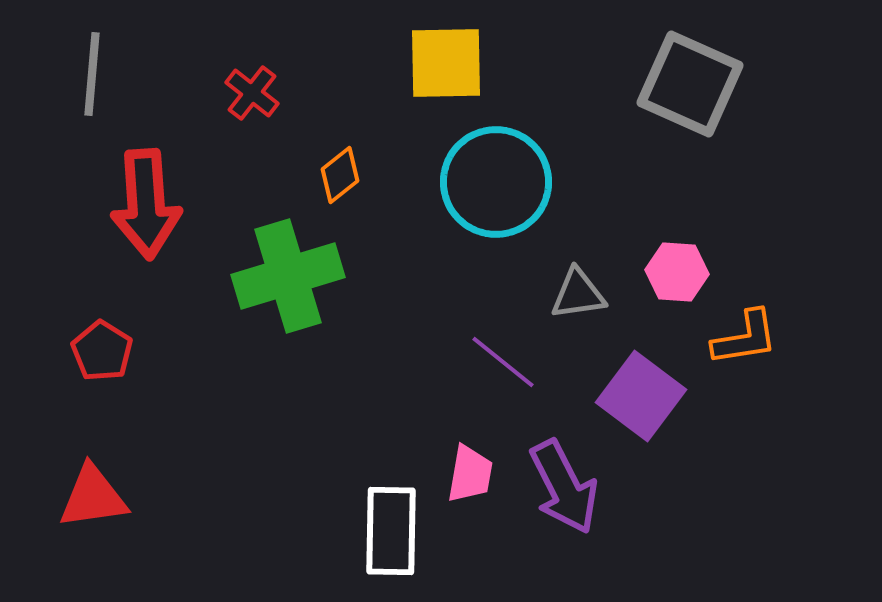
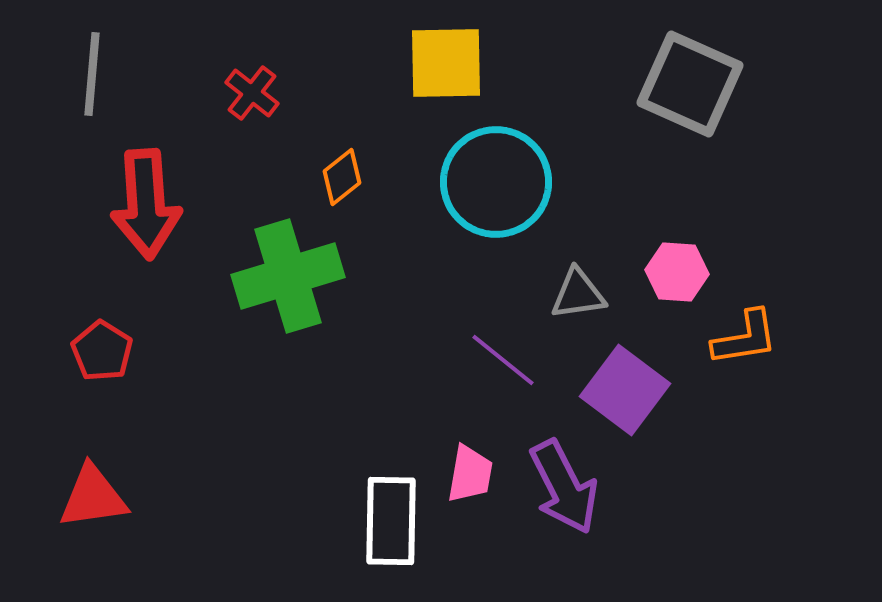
orange diamond: moved 2 px right, 2 px down
purple line: moved 2 px up
purple square: moved 16 px left, 6 px up
white rectangle: moved 10 px up
